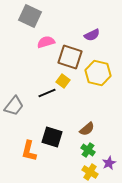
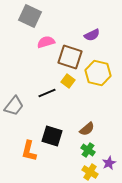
yellow square: moved 5 px right
black square: moved 1 px up
